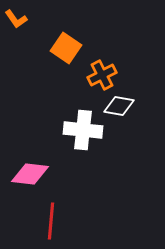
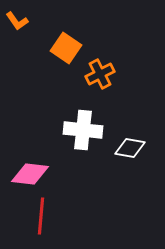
orange L-shape: moved 1 px right, 2 px down
orange cross: moved 2 px left, 1 px up
white diamond: moved 11 px right, 42 px down
red line: moved 10 px left, 5 px up
